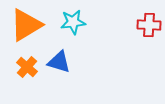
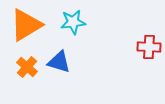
red cross: moved 22 px down
